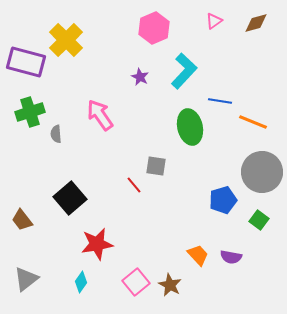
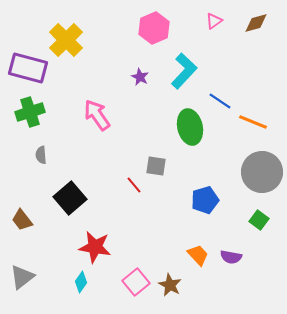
purple rectangle: moved 2 px right, 6 px down
blue line: rotated 25 degrees clockwise
pink arrow: moved 3 px left
gray semicircle: moved 15 px left, 21 px down
blue pentagon: moved 18 px left
red star: moved 2 px left, 3 px down; rotated 20 degrees clockwise
gray triangle: moved 4 px left, 2 px up
